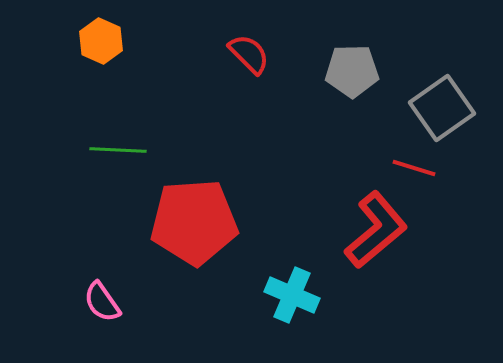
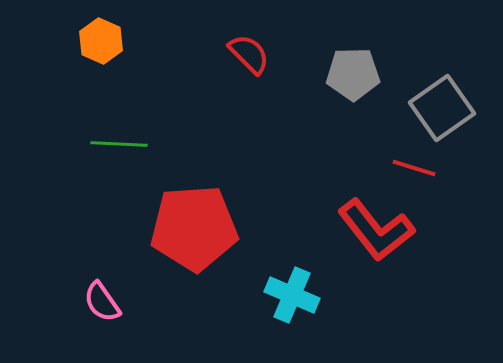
gray pentagon: moved 1 px right, 3 px down
green line: moved 1 px right, 6 px up
red pentagon: moved 6 px down
red L-shape: rotated 92 degrees clockwise
